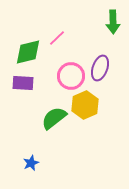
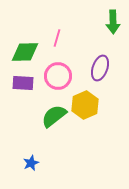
pink line: rotated 30 degrees counterclockwise
green diamond: moved 3 px left; rotated 12 degrees clockwise
pink circle: moved 13 px left
green semicircle: moved 2 px up
